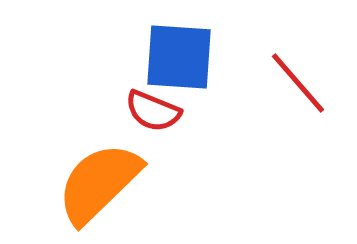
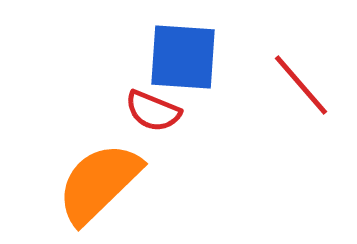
blue square: moved 4 px right
red line: moved 3 px right, 2 px down
